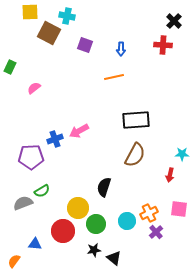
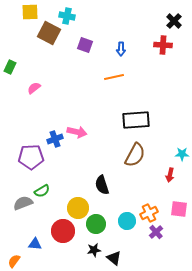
pink arrow: moved 2 px left, 1 px down; rotated 138 degrees counterclockwise
black semicircle: moved 2 px left, 2 px up; rotated 36 degrees counterclockwise
